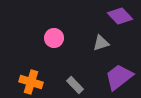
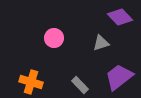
purple diamond: moved 1 px down
gray rectangle: moved 5 px right
